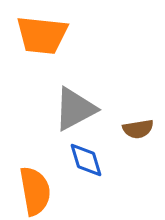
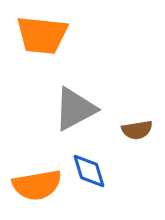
brown semicircle: moved 1 px left, 1 px down
blue diamond: moved 3 px right, 11 px down
orange semicircle: moved 2 px right, 6 px up; rotated 90 degrees clockwise
